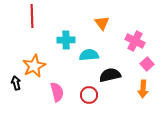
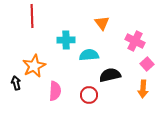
pink semicircle: moved 2 px left, 1 px up; rotated 18 degrees clockwise
